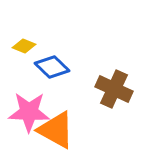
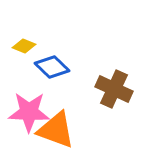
orange triangle: rotated 9 degrees counterclockwise
